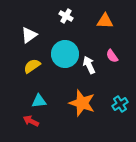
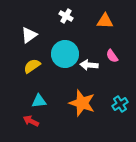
white arrow: rotated 60 degrees counterclockwise
